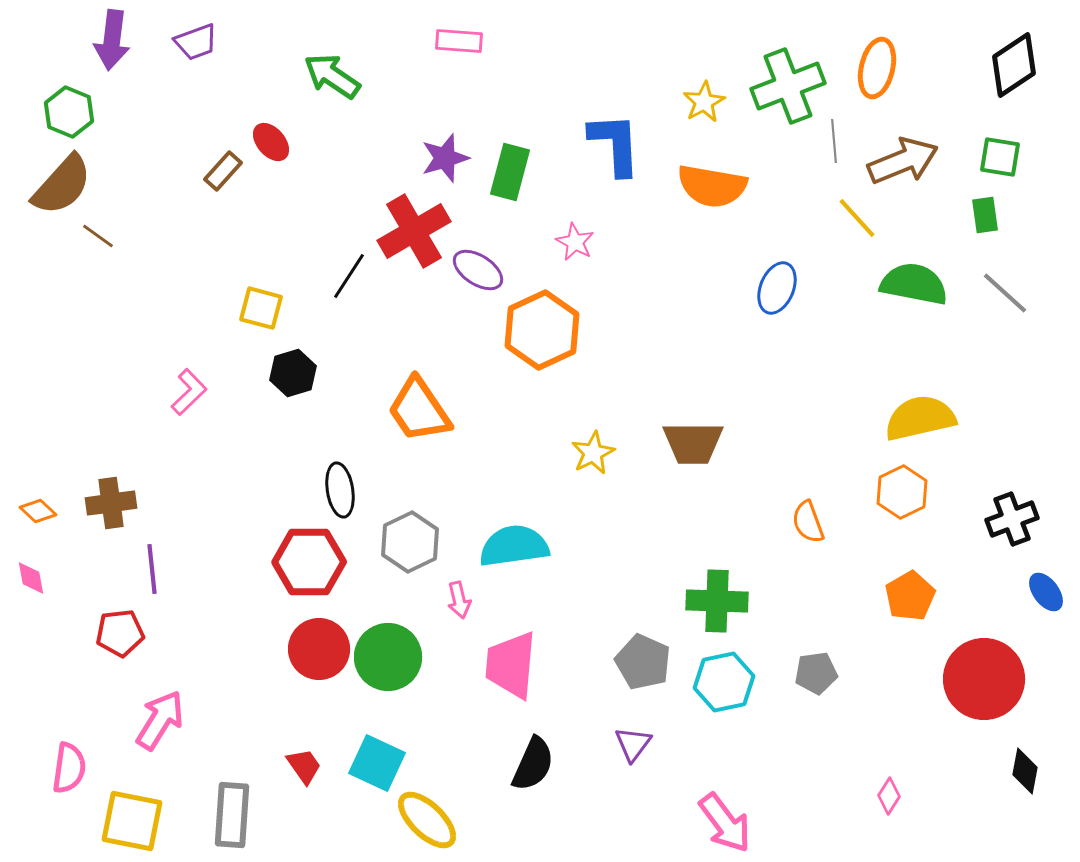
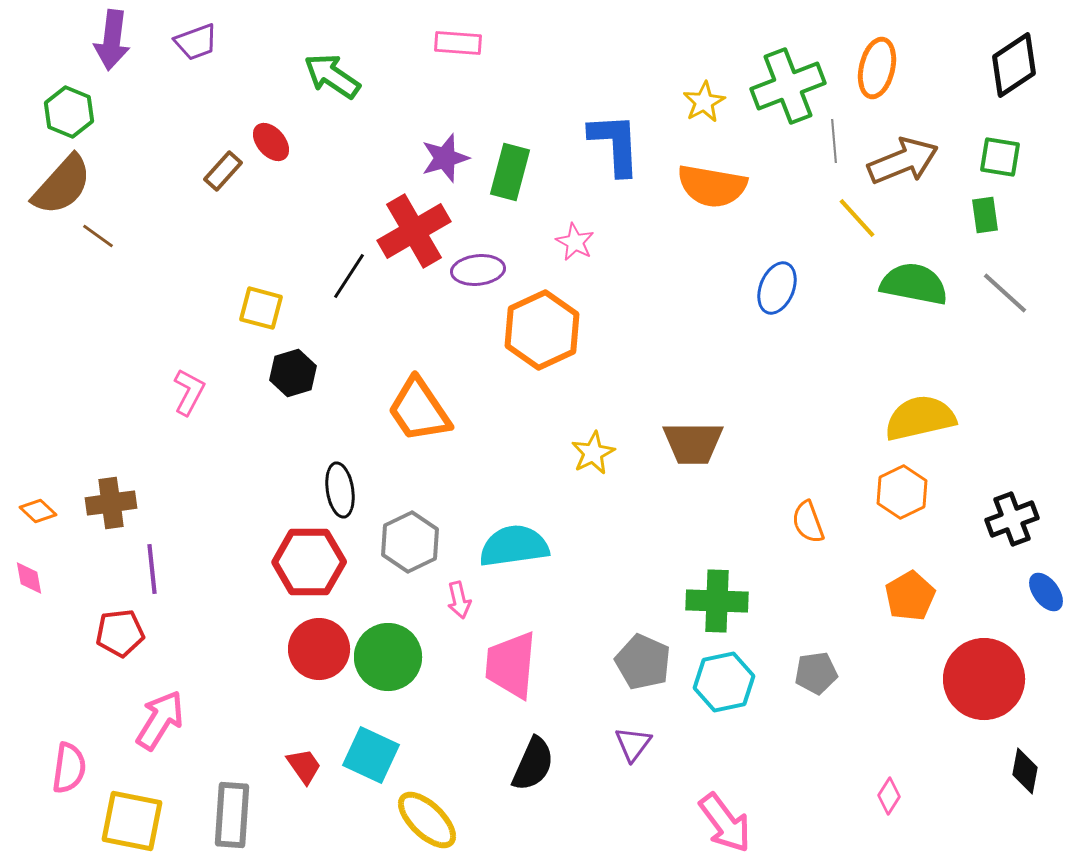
pink rectangle at (459, 41): moved 1 px left, 2 px down
purple ellipse at (478, 270): rotated 39 degrees counterclockwise
pink L-shape at (189, 392): rotated 18 degrees counterclockwise
pink diamond at (31, 578): moved 2 px left
cyan square at (377, 763): moved 6 px left, 8 px up
